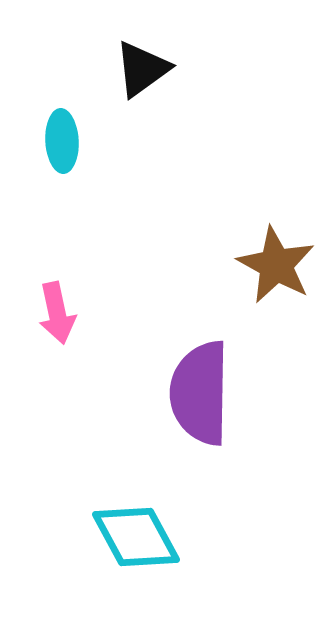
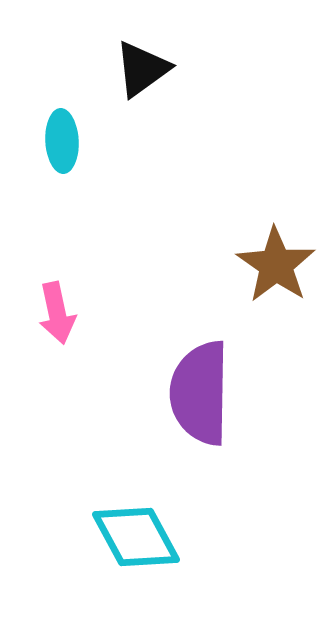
brown star: rotated 6 degrees clockwise
